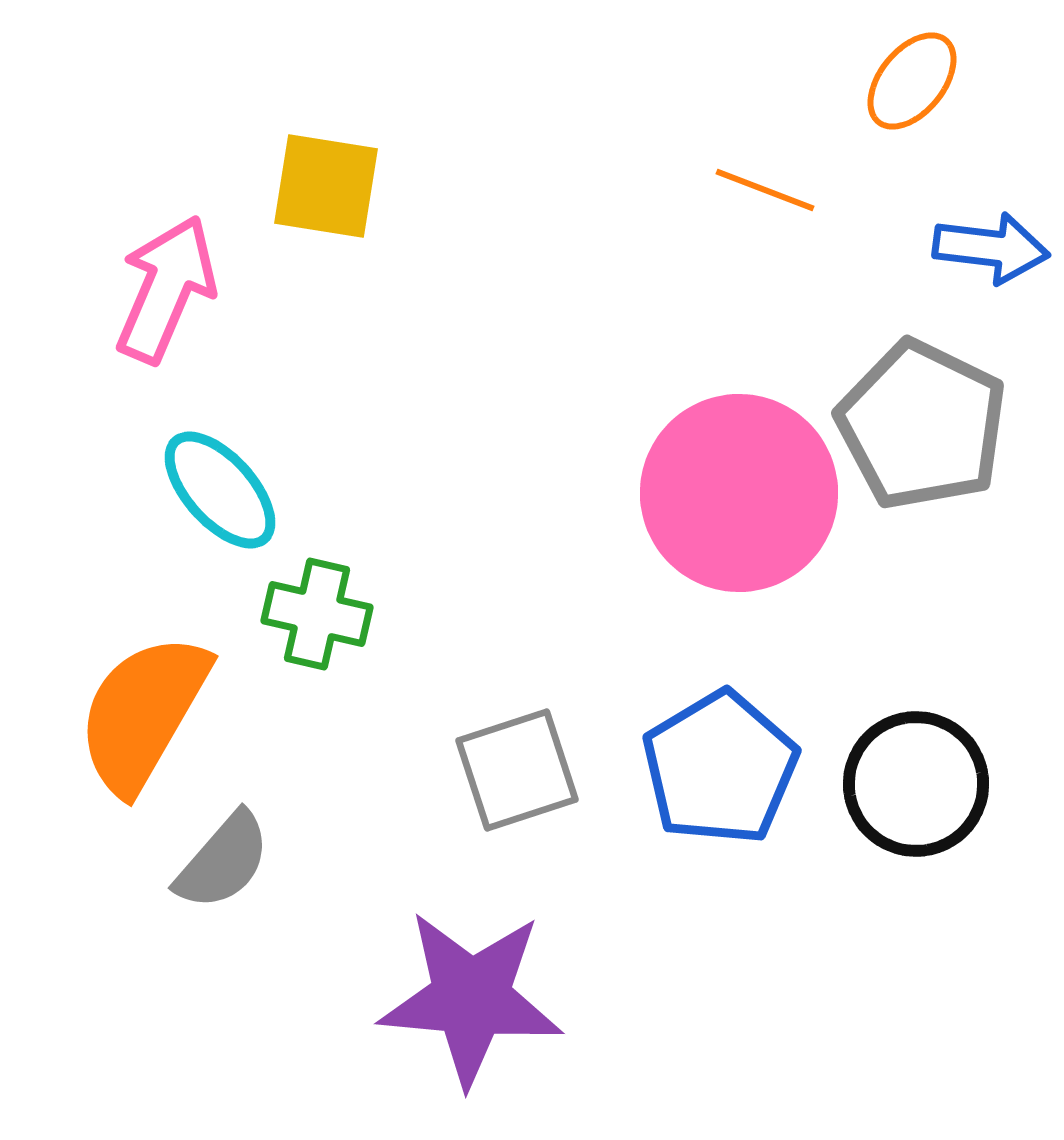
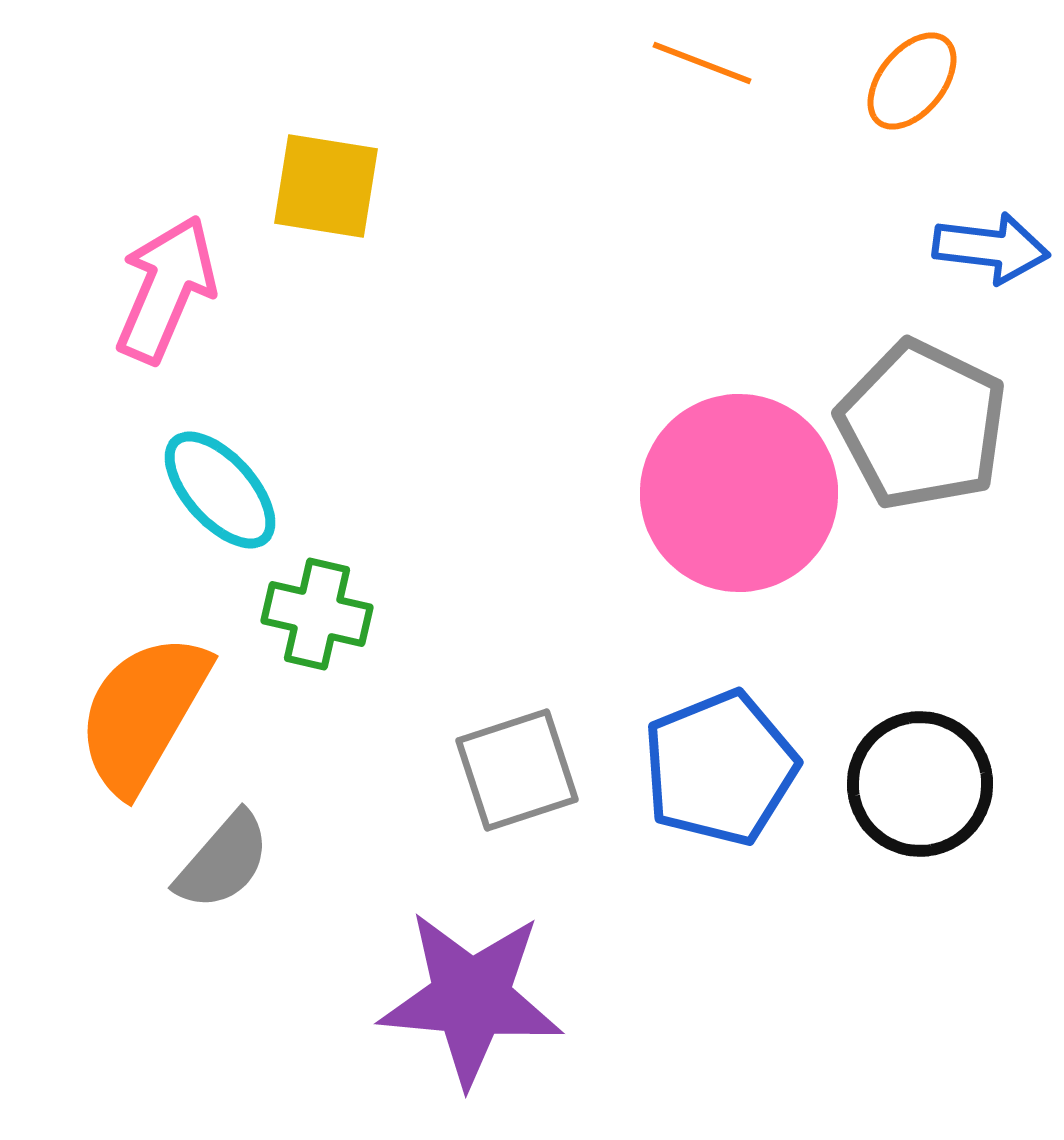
orange line: moved 63 px left, 127 px up
blue pentagon: rotated 9 degrees clockwise
black circle: moved 4 px right
